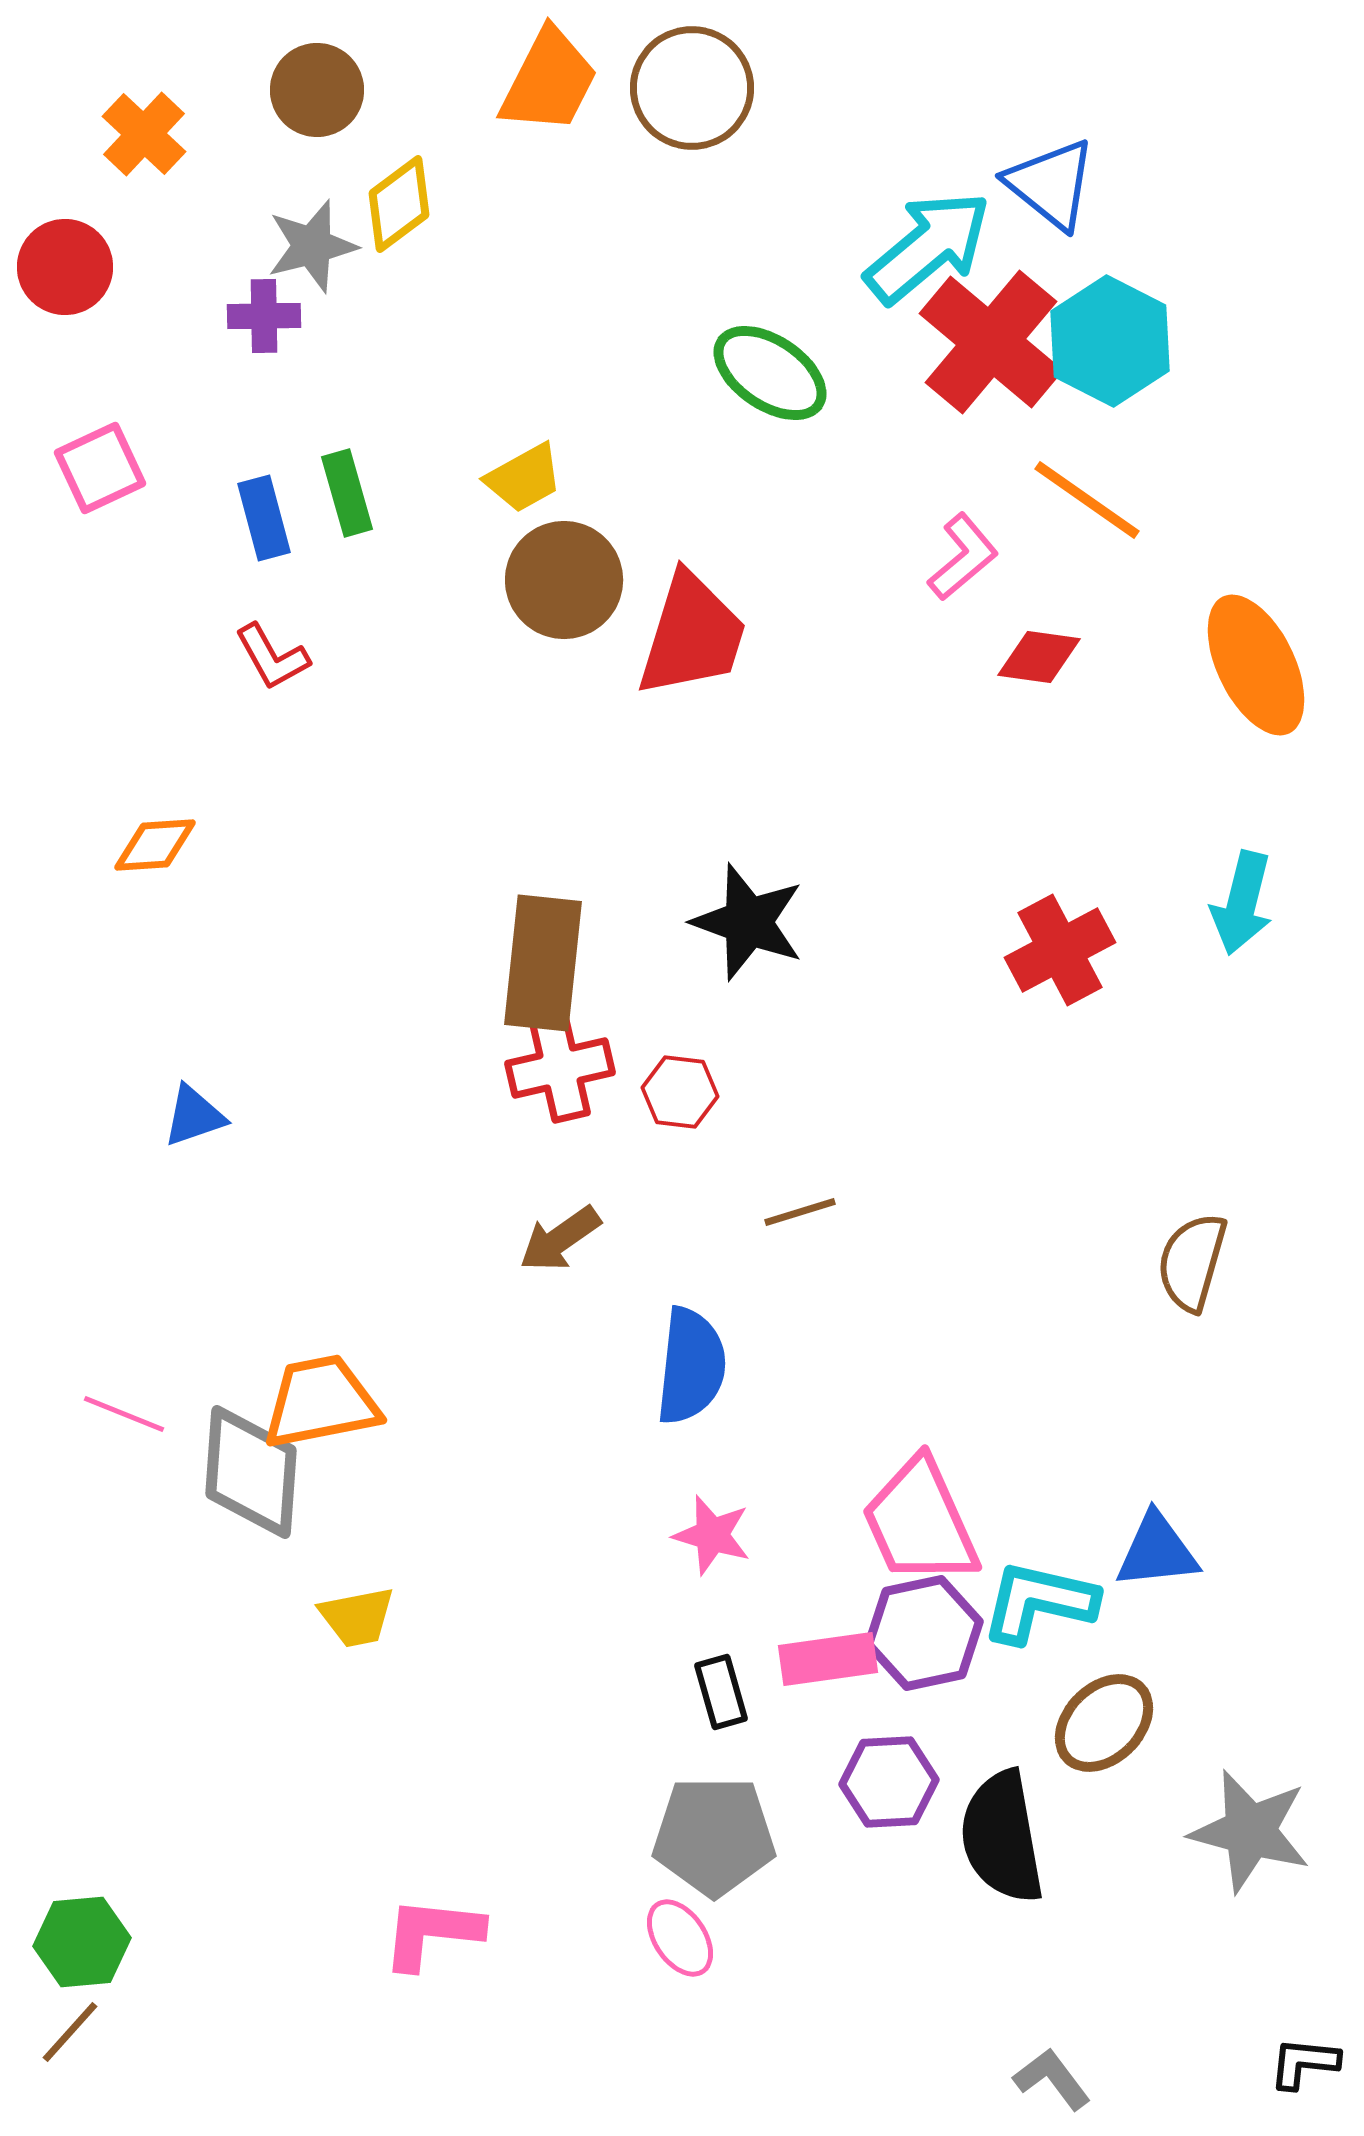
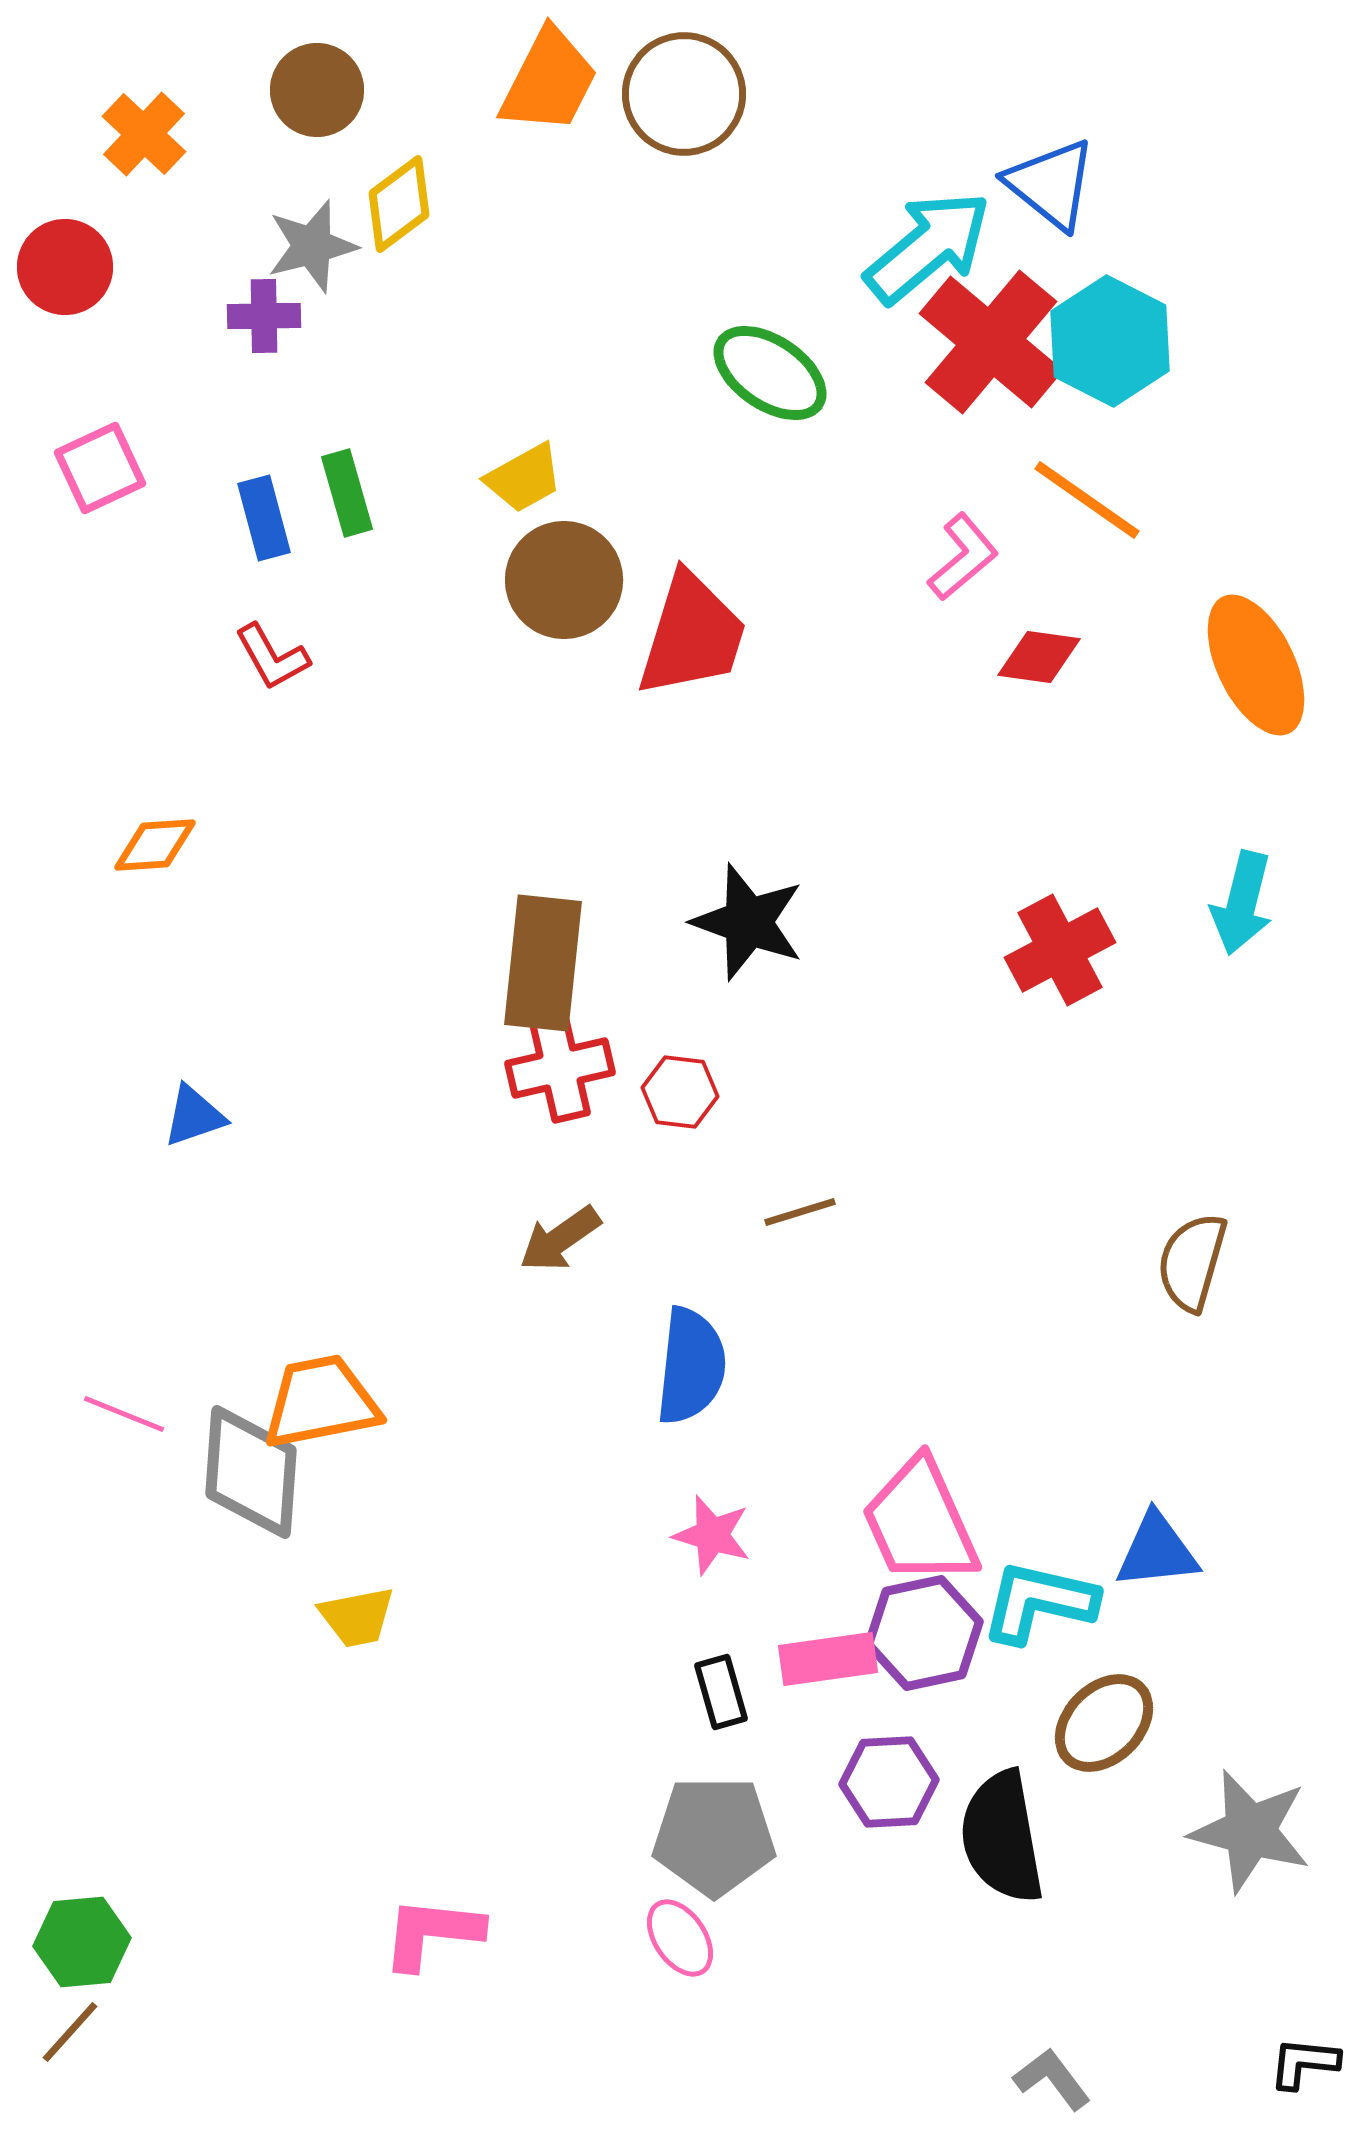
brown circle at (692, 88): moved 8 px left, 6 px down
